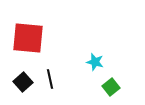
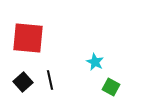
cyan star: rotated 12 degrees clockwise
black line: moved 1 px down
green square: rotated 24 degrees counterclockwise
